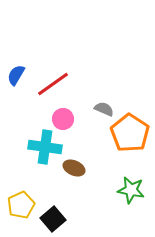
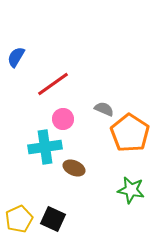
blue semicircle: moved 18 px up
cyan cross: rotated 16 degrees counterclockwise
yellow pentagon: moved 2 px left, 14 px down
black square: rotated 25 degrees counterclockwise
